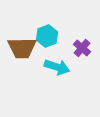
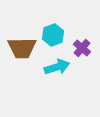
cyan hexagon: moved 6 px right, 1 px up
cyan arrow: rotated 35 degrees counterclockwise
